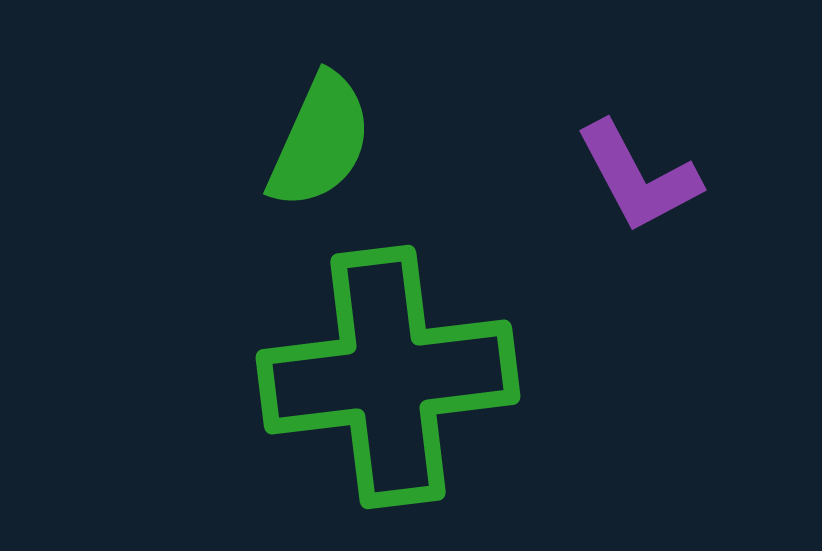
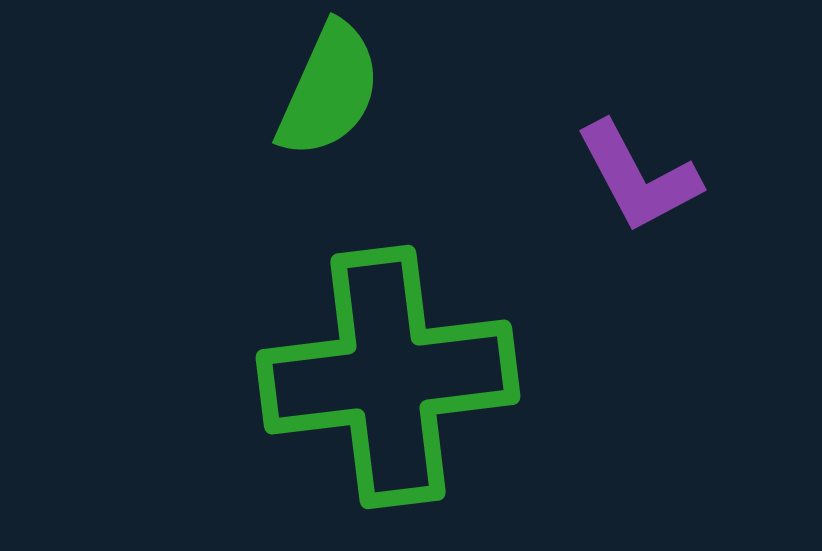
green semicircle: moved 9 px right, 51 px up
